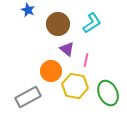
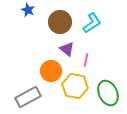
brown circle: moved 2 px right, 2 px up
